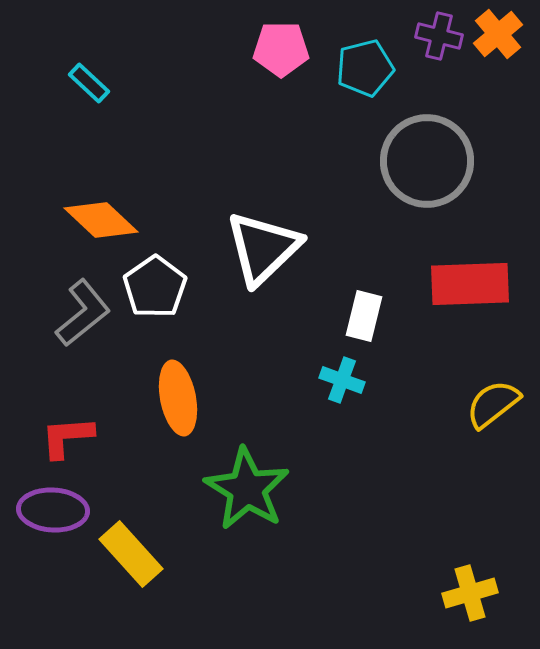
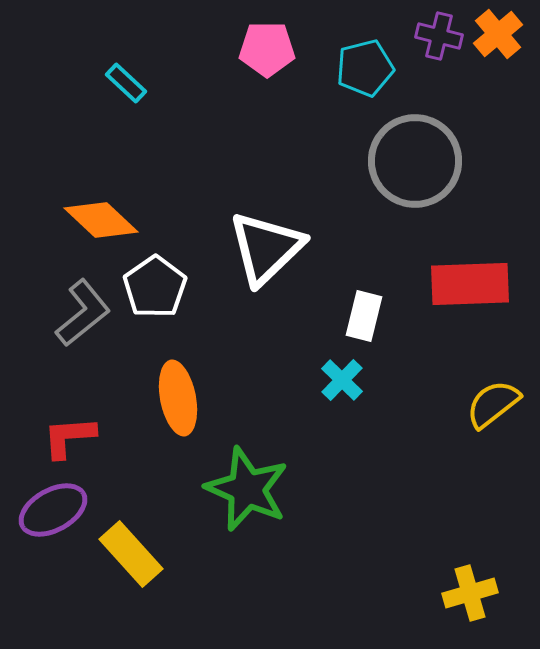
pink pentagon: moved 14 px left
cyan rectangle: moved 37 px right
gray circle: moved 12 px left
white triangle: moved 3 px right
cyan cross: rotated 24 degrees clockwise
red L-shape: moved 2 px right
green star: rotated 8 degrees counterclockwise
purple ellipse: rotated 32 degrees counterclockwise
